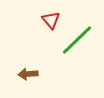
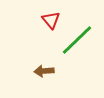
brown arrow: moved 16 px right, 3 px up
